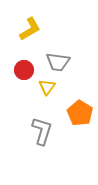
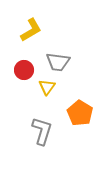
yellow L-shape: moved 1 px right, 1 px down
